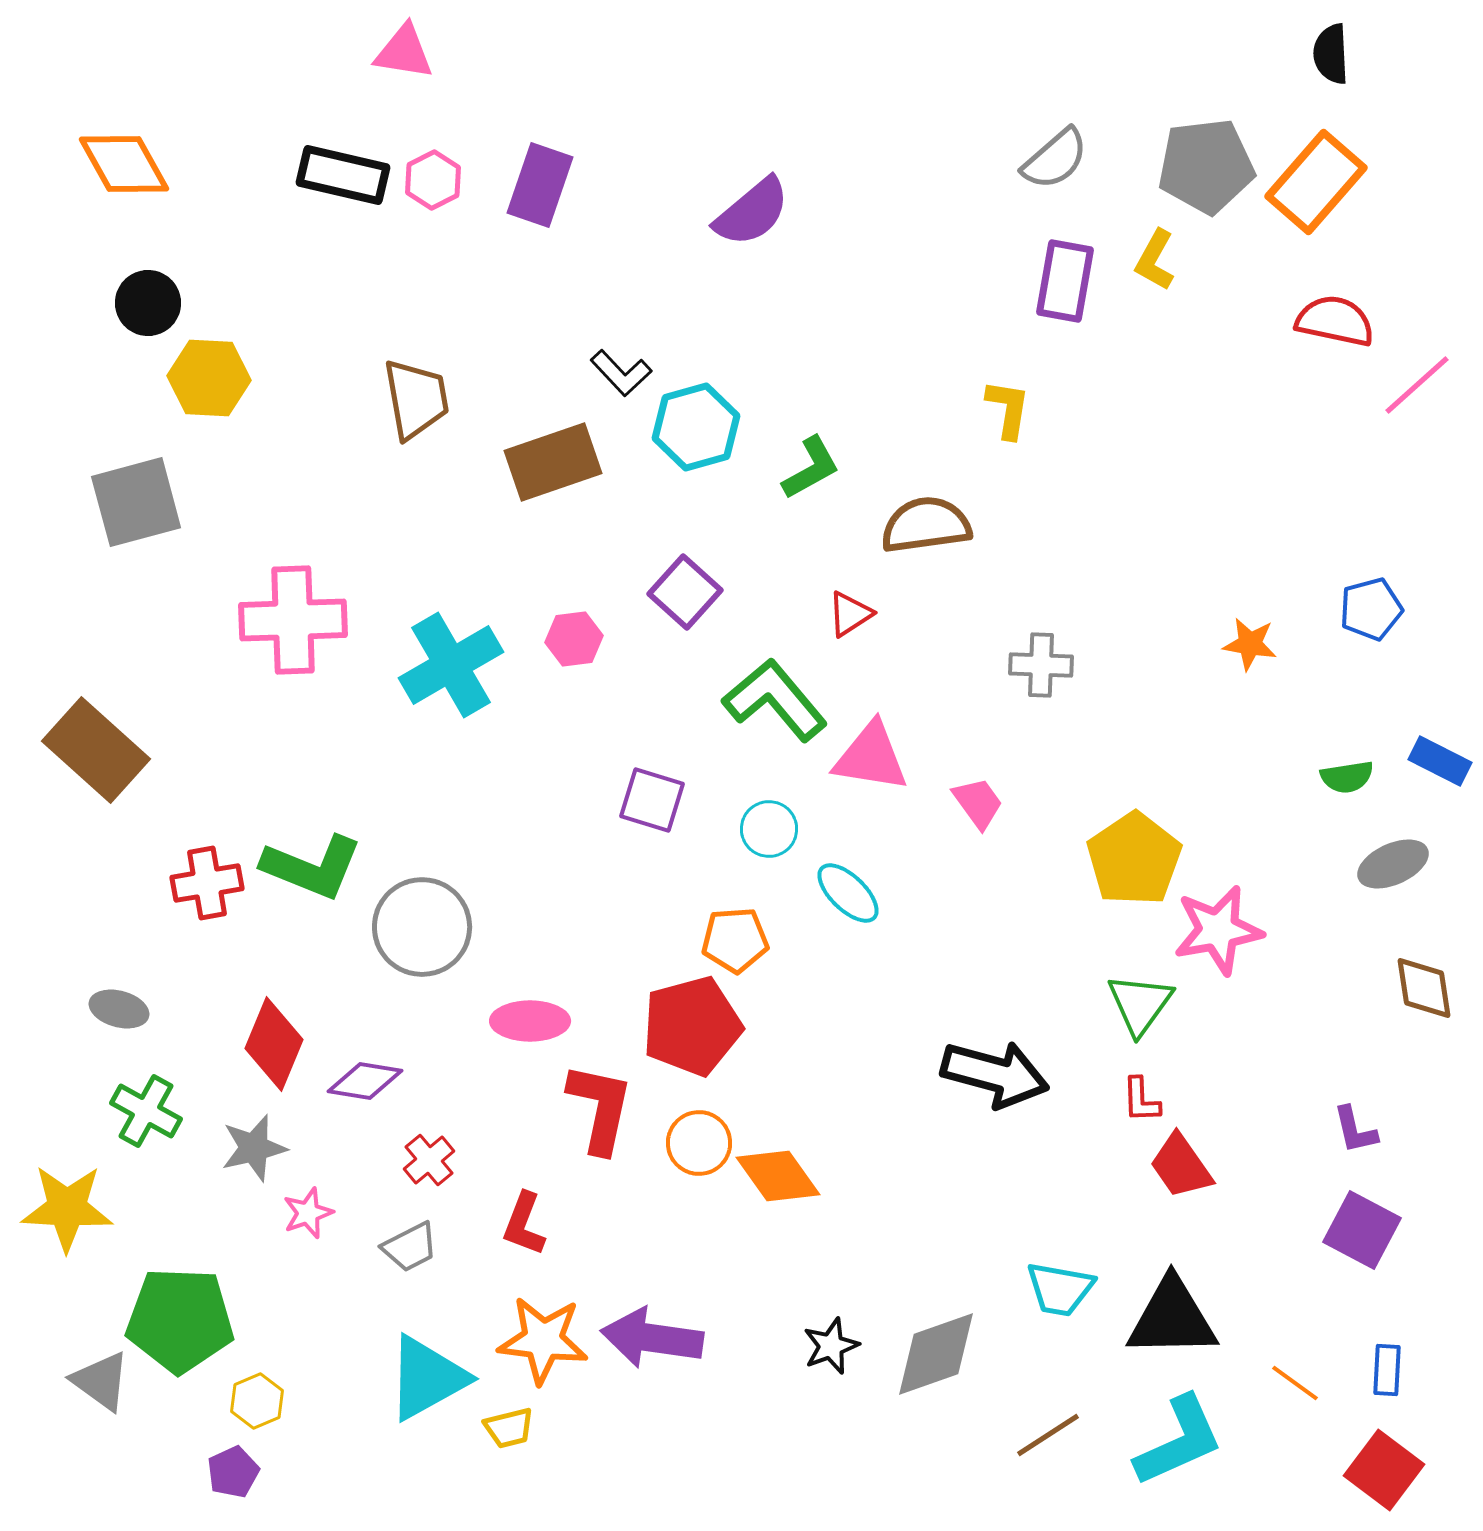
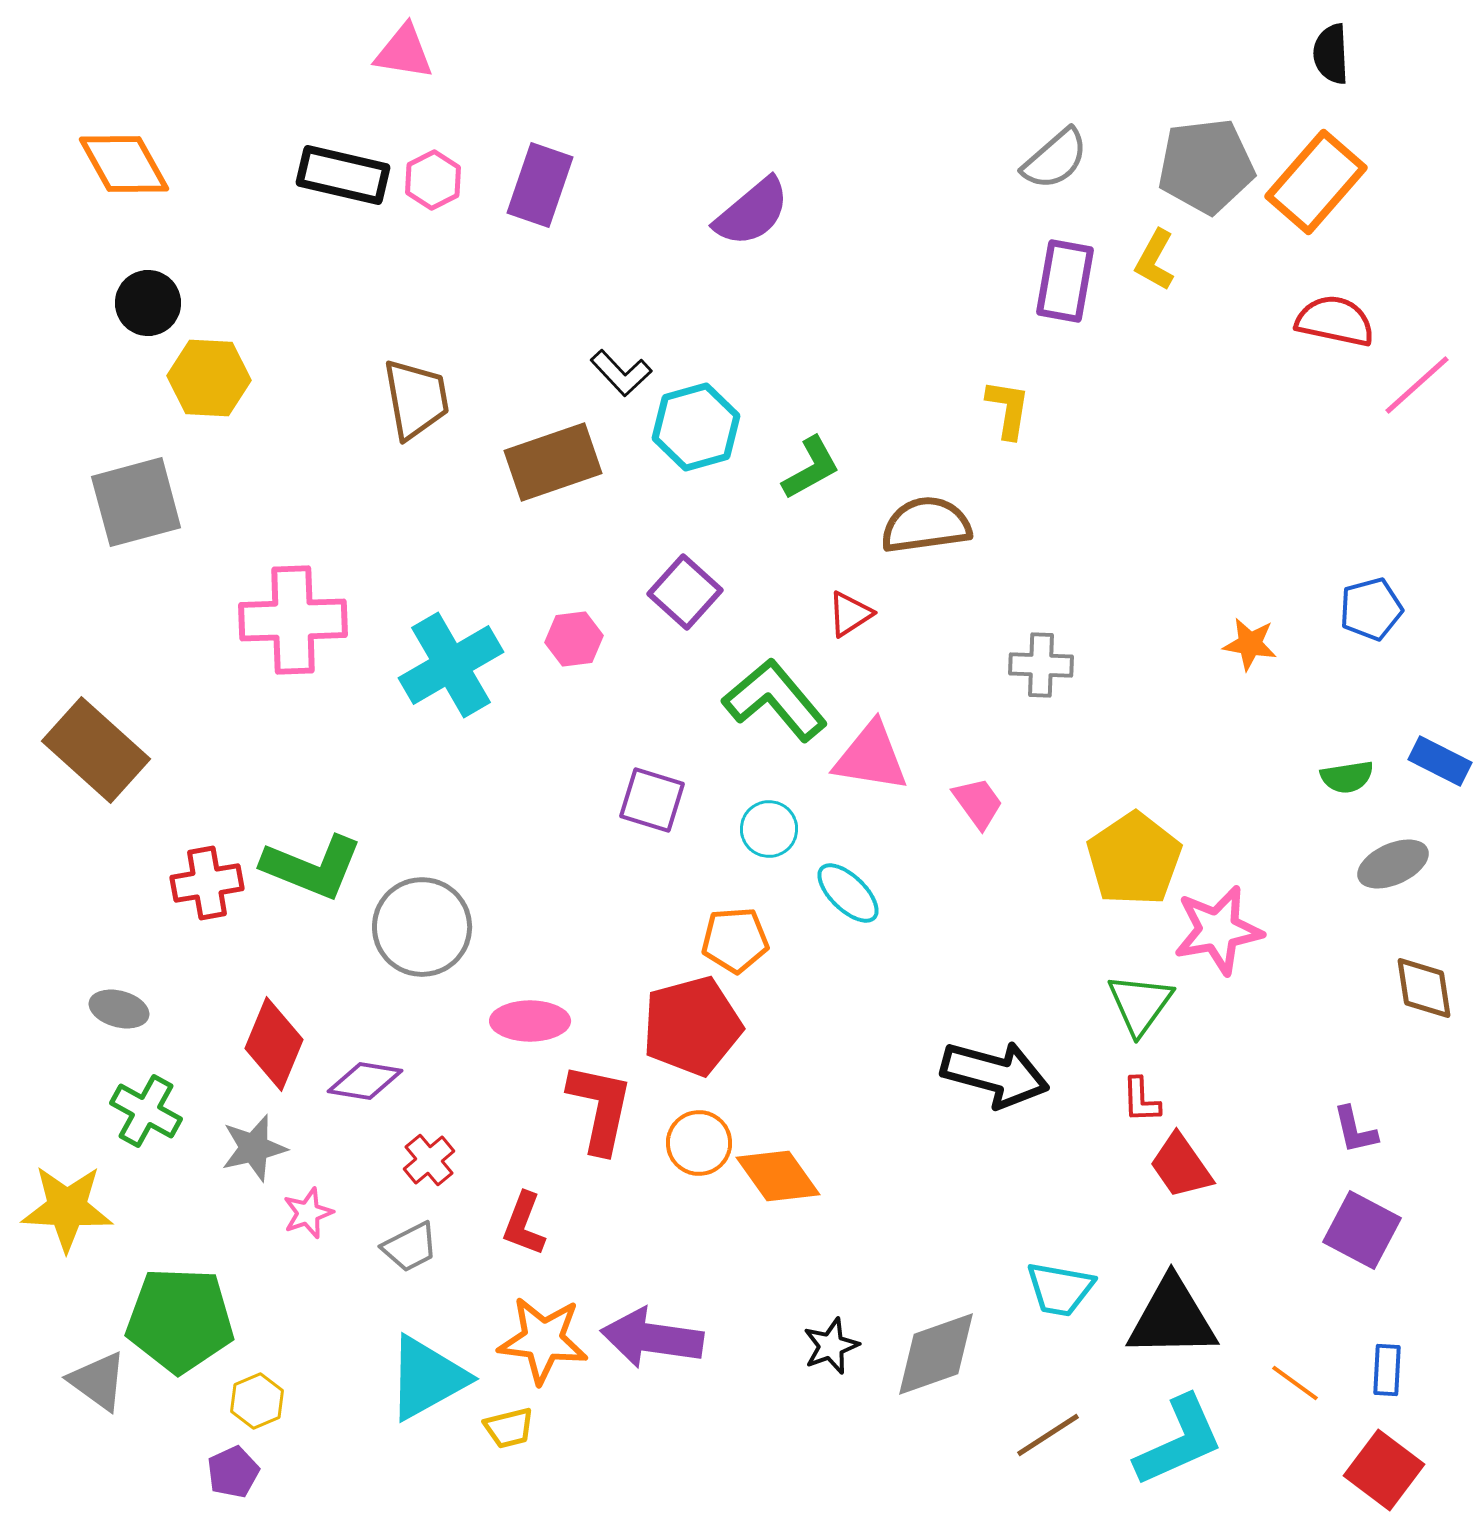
gray triangle at (101, 1381): moved 3 px left
